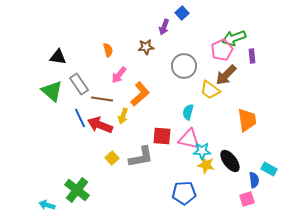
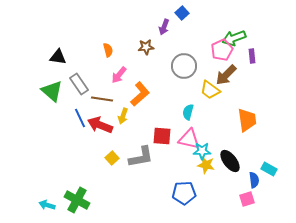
green cross: moved 10 px down; rotated 10 degrees counterclockwise
